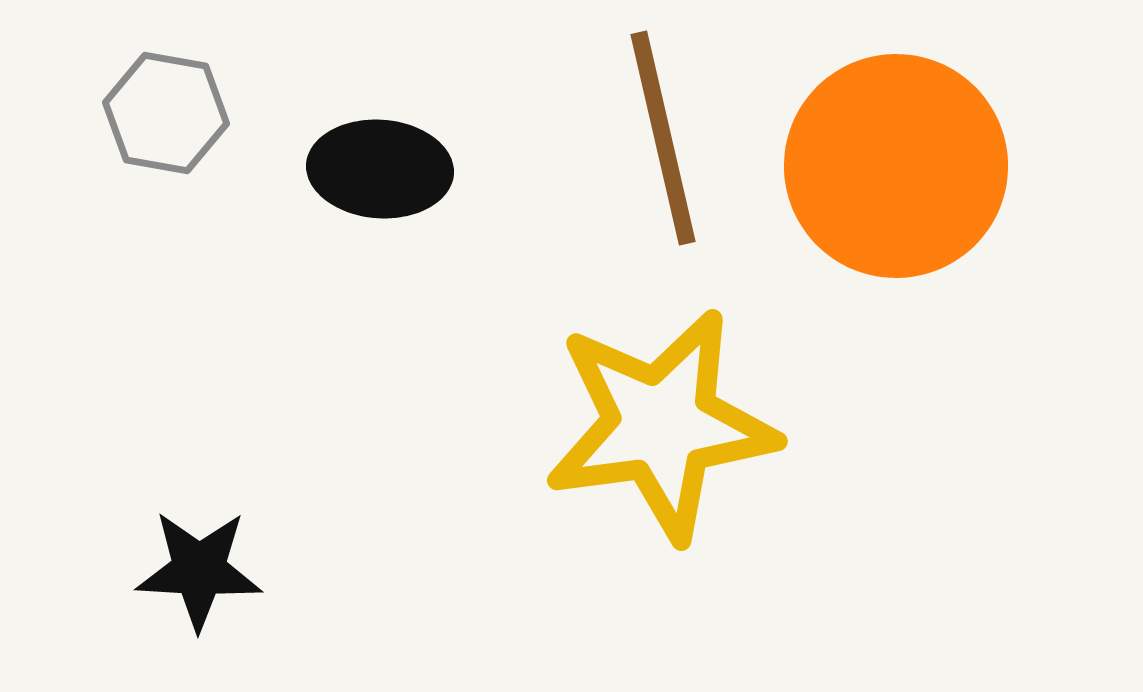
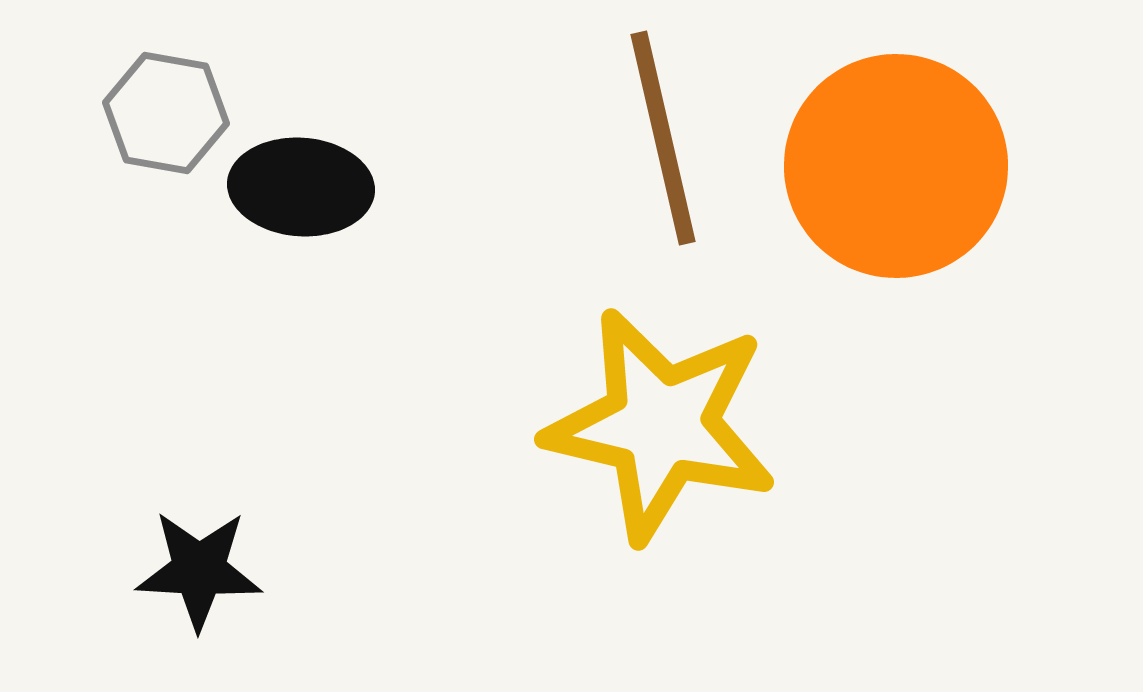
black ellipse: moved 79 px left, 18 px down
yellow star: rotated 21 degrees clockwise
